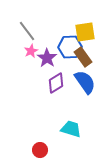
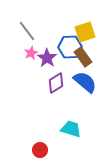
yellow square: rotated 10 degrees counterclockwise
pink star: moved 2 px down
blue semicircle: rotated 15 degrees counterclockwise
